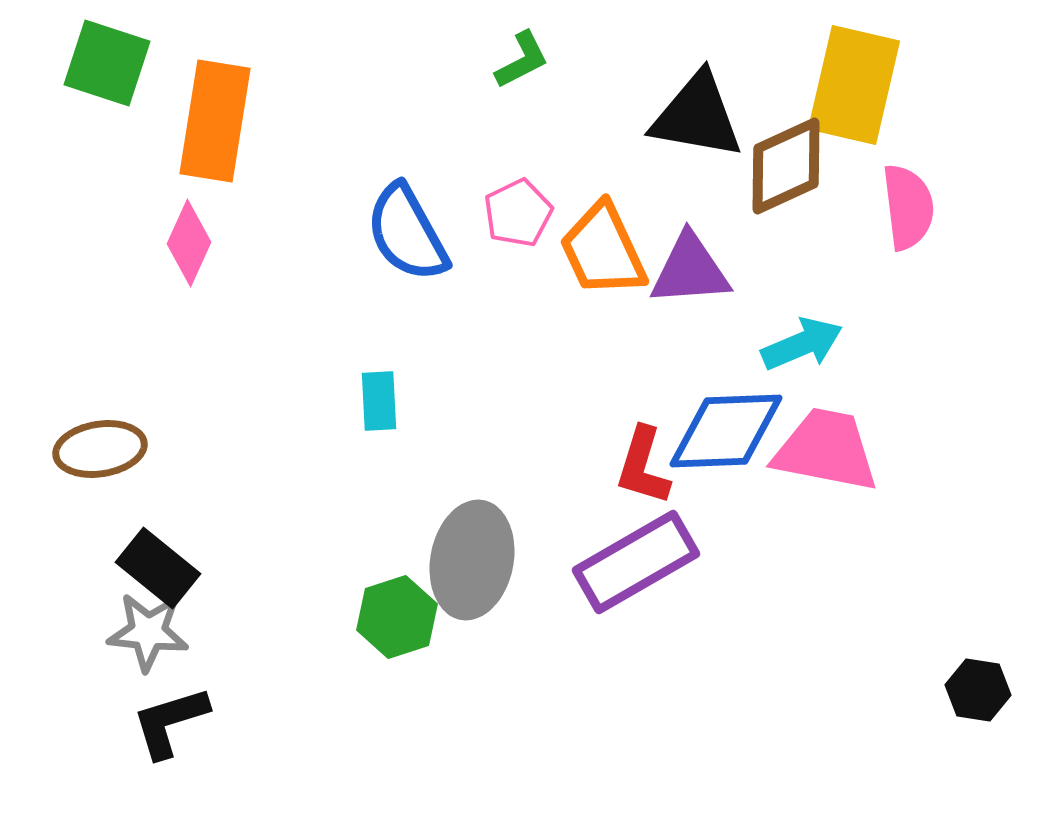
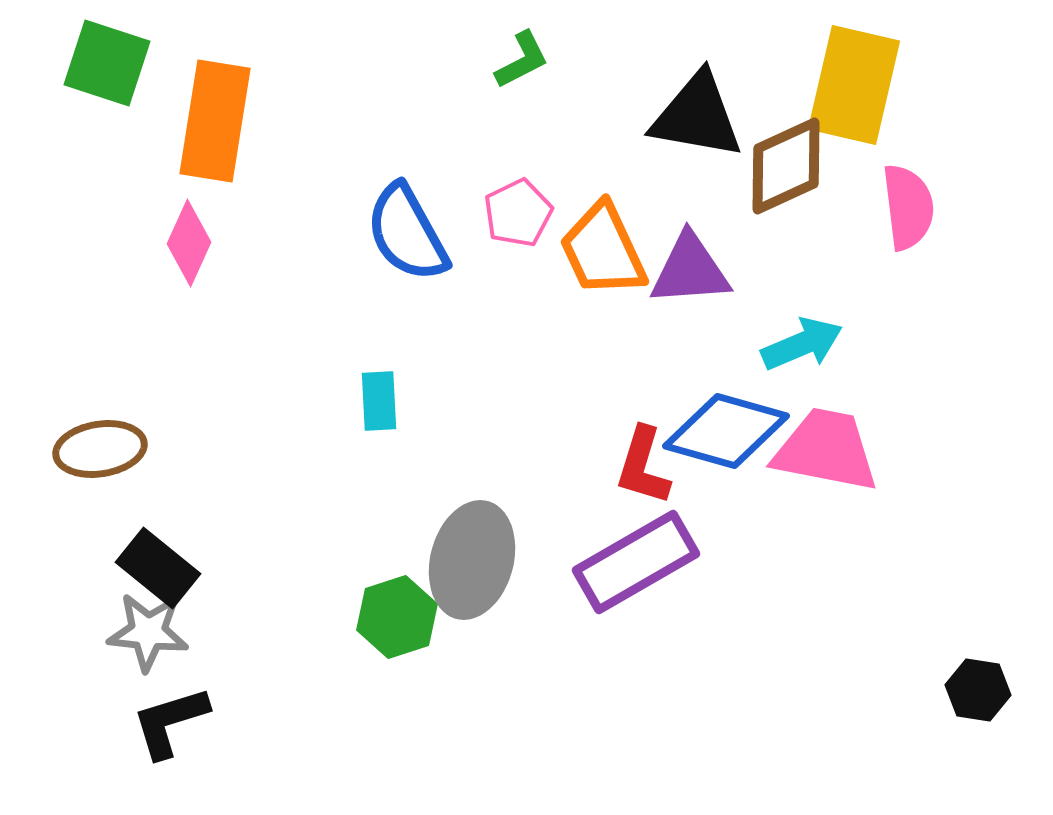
blue diamond: rotated 18 degrees clockwise
gray ellipse: rotated 4 degrees clockwise
